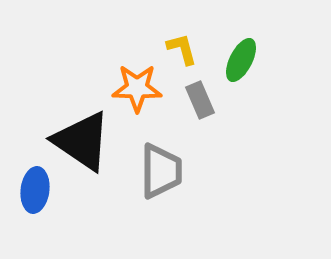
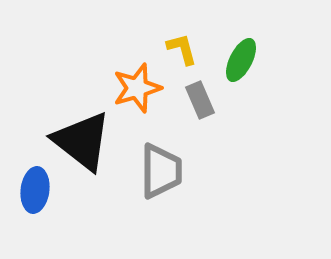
orange star: rotated 18 degrees counterclockwise
black triangle: rotated 4 degrees clockwise
